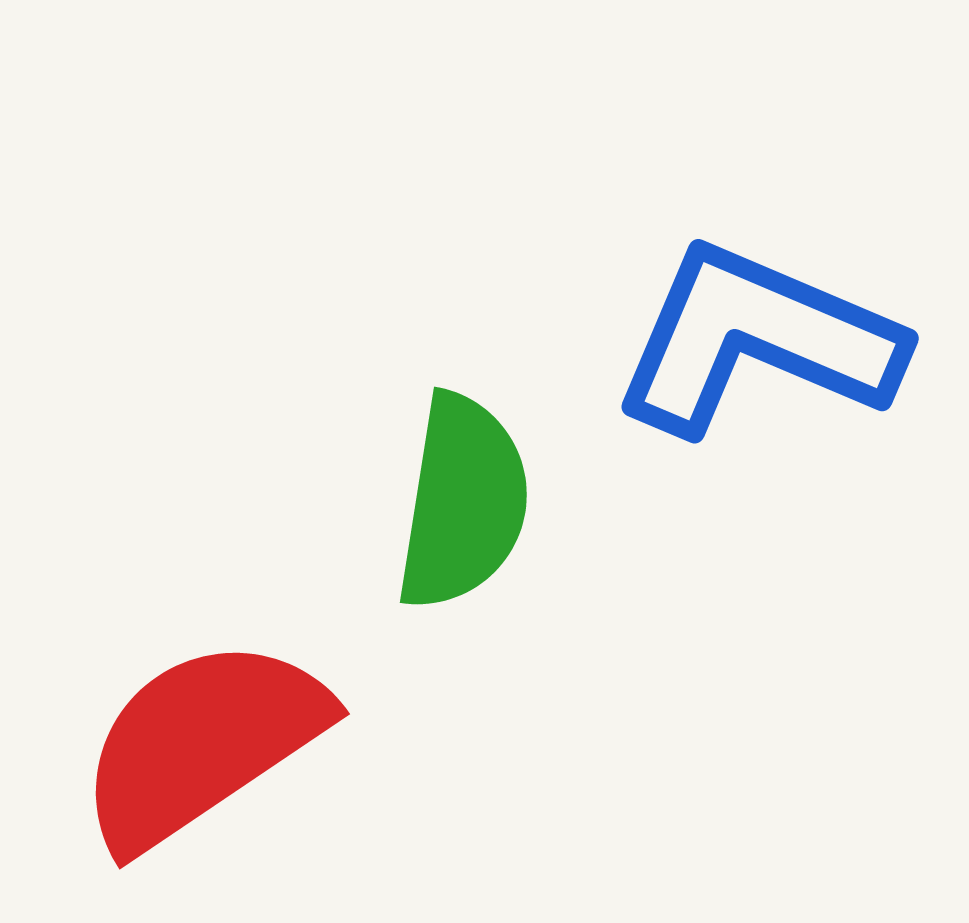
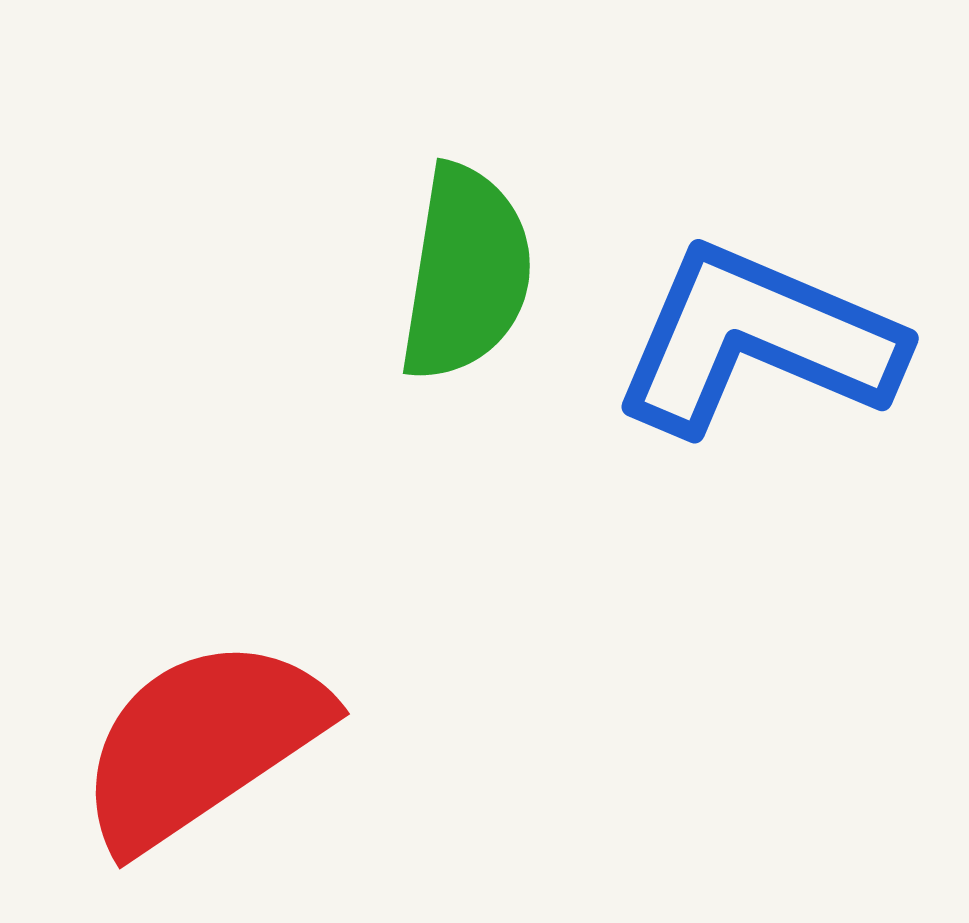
green semicircle: moved 3 px right, 229 px up
